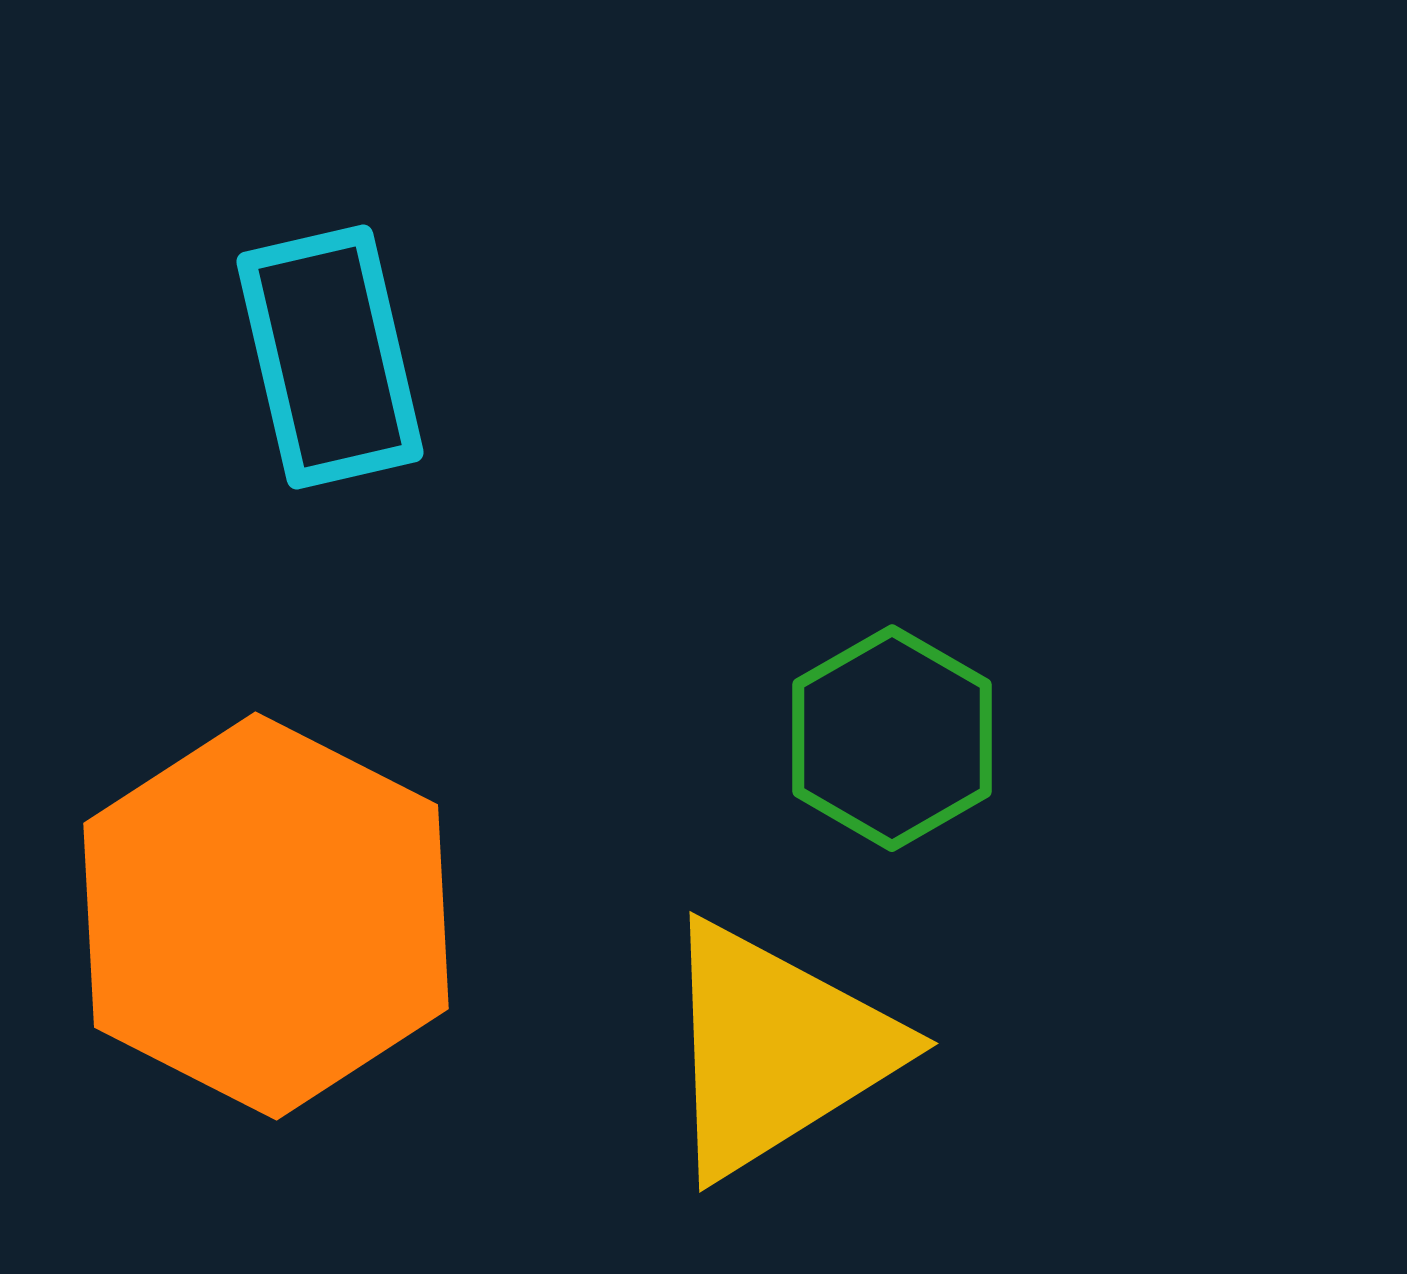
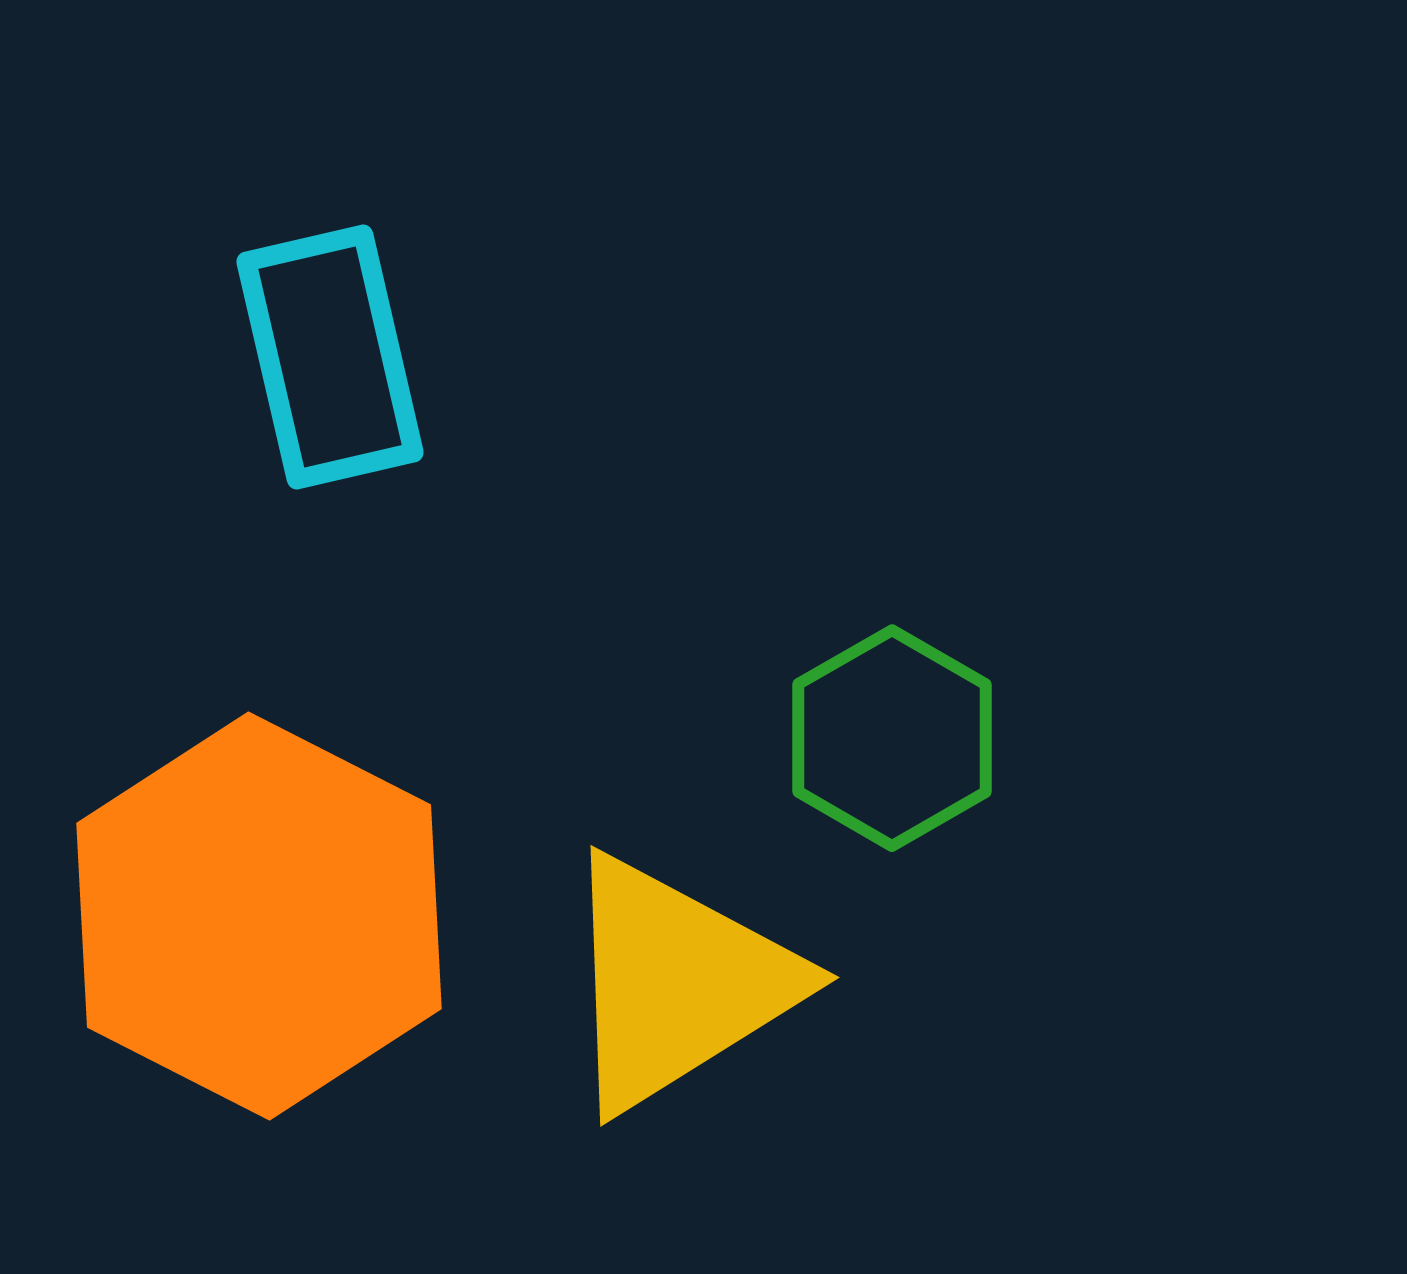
orange hexagon: moved 7 px left
yellow triangle: moved 99 px left, 66 px up
